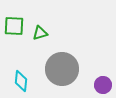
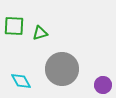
cyan diamond: rotated 35 degrees counterclockwise
